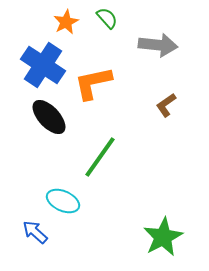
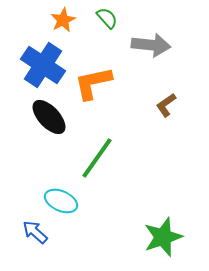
orange star: moved 3 px left, 2 px up
gray arrow: moved 7 px left
green line: moved 3 px left, 1 px down
cyan ellipse: moved 2 px left
green star: rotated 9 degrees clockwise
